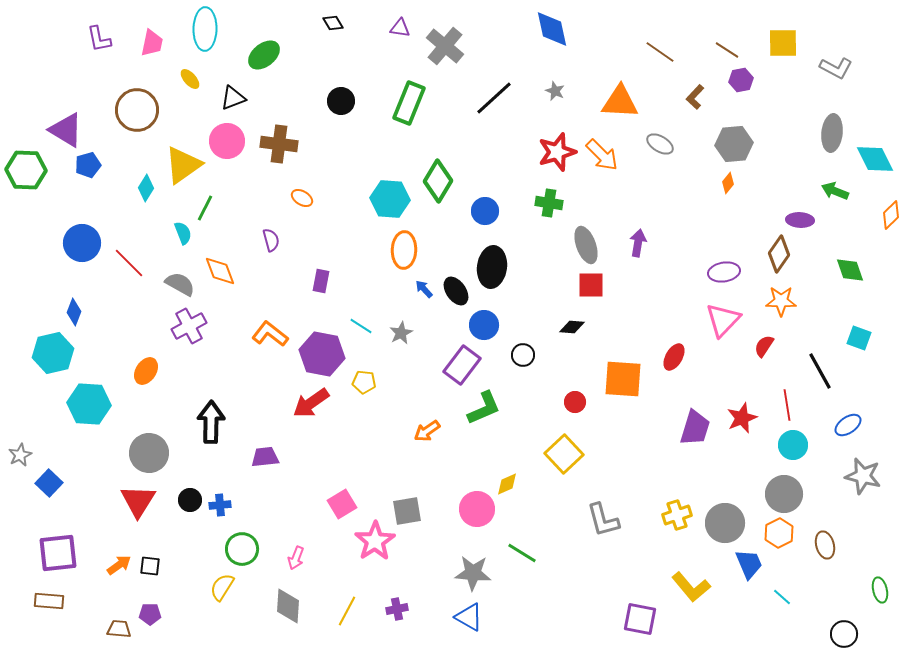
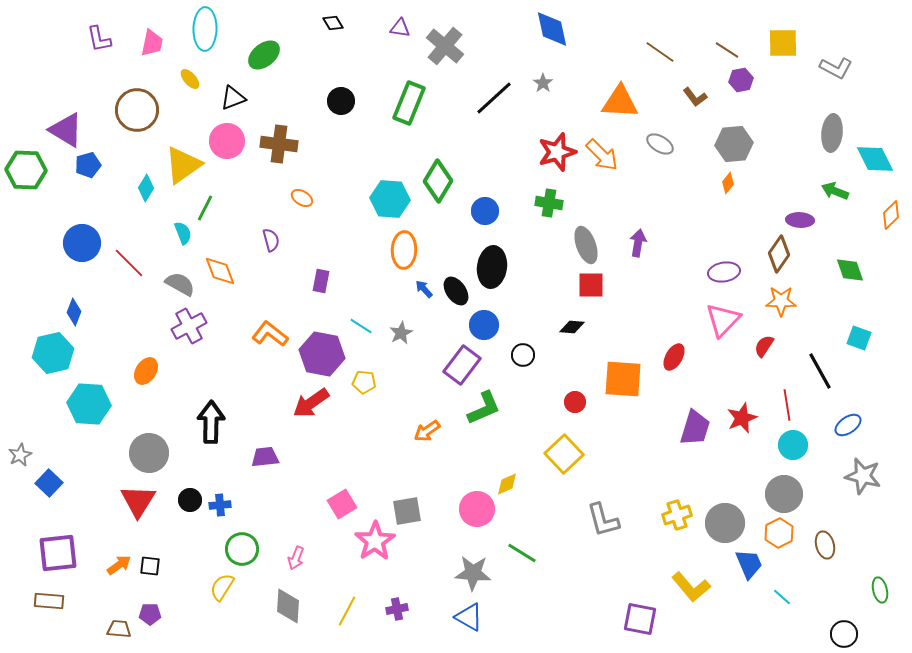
gray star at (555, 91): moved 12 px left, 8 px up; rotated 12 degrees clockwise
brown L-shape at (695, 97): rotated 80 degrees counterclockwise
